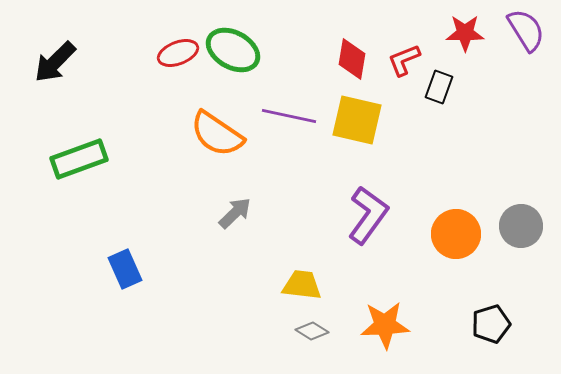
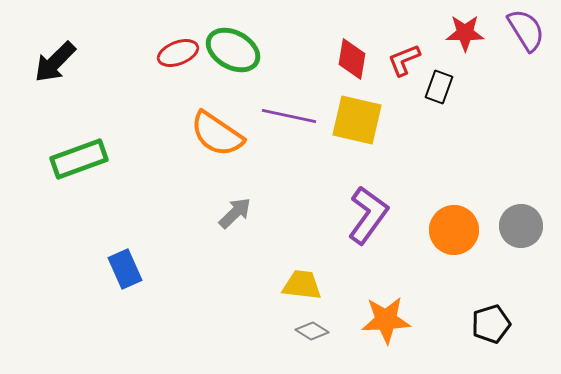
orange circle: moved 2 px left, 4 px up
orange star: moved 1 px right, 5 px up
